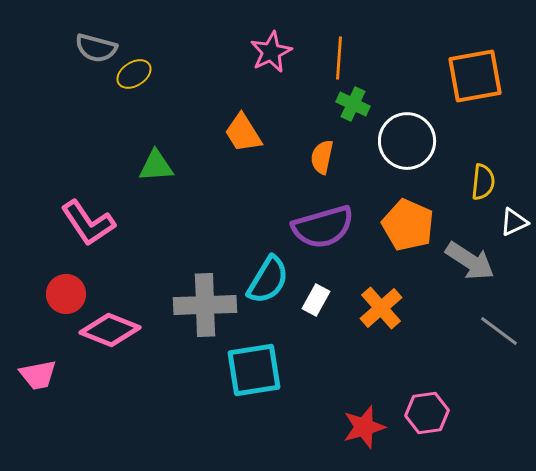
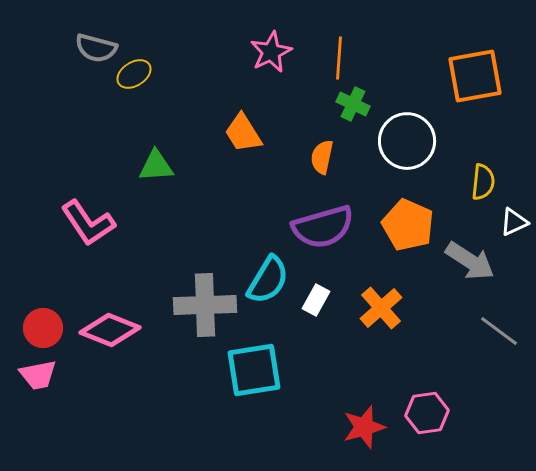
red circle: moved 23 px left, 34 px down
